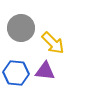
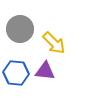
gray circle: moved 1 px left, 1 px down
yellow arrow: moved 1 px right
